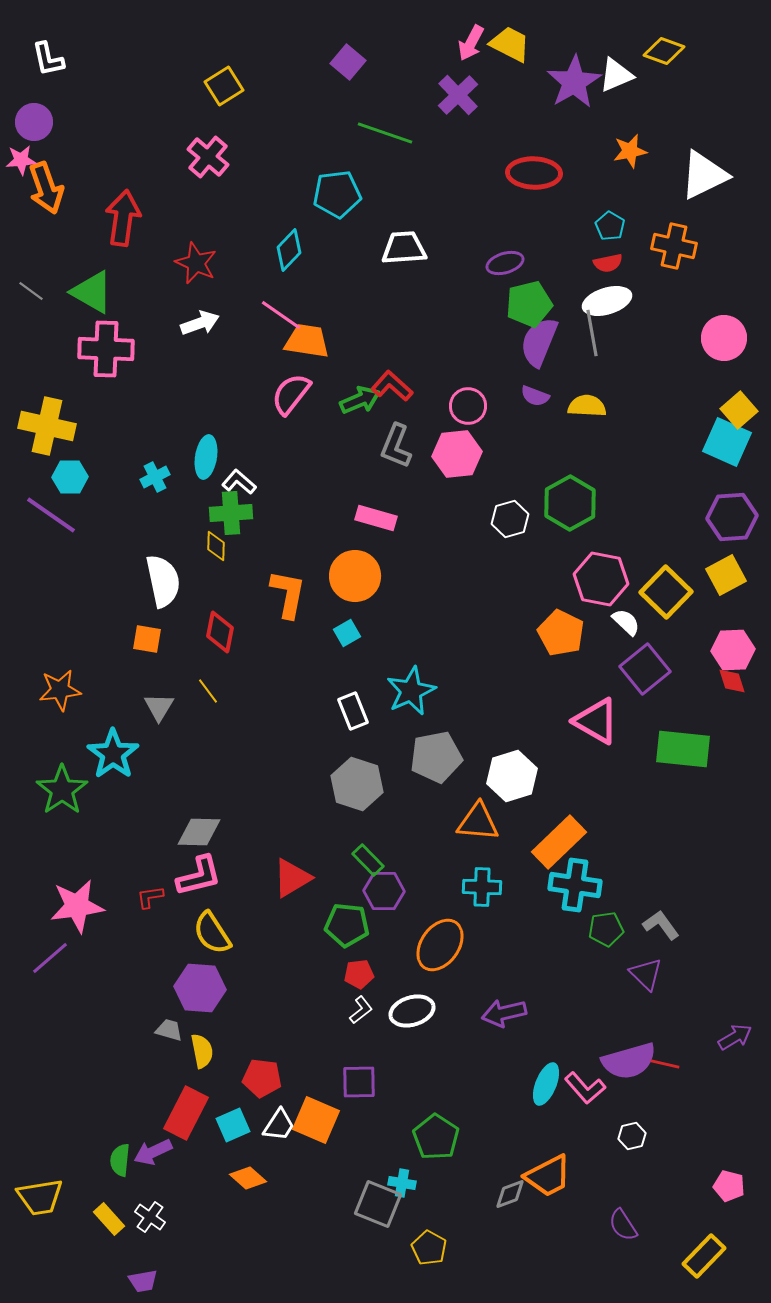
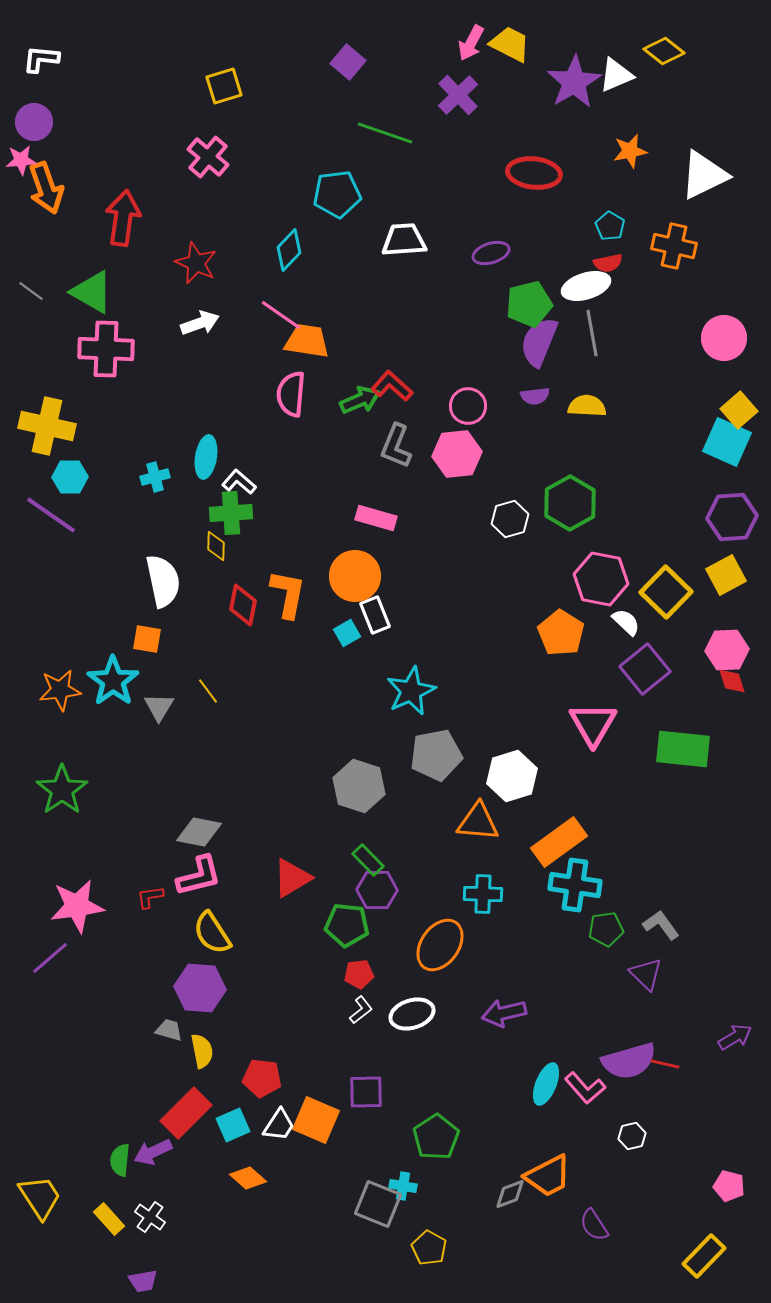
yellow diamond at (664, 51): rotated 18 degrees clockwise
white L-shape at (48, 59): moved 7 px left; rotated 108 degrees clockwise
yellow square at (224, 86): rotated 15 degrees clockwise
red ellipse at (534, 173): rotated 4 degrees clockwise
white trapezoid at (404, 248): moved 8 px up
purple ellipse at (505, 263): moved 14 px left, 10 px up
white ellipse at (607, 301): moved 21 px left, 15 px up
pink semicircle at (291, 394): rotated 33 degrees counterclockwise
purple semicircle at (535, 396): rotated 28 degrees counterclockwise
cyan cross at (155, 477): rotated 12 degrees clockwise
red diamond at (220, 632): moved 23 px right, 27 px up
orange pentagon at (561, 633): rotated 6 degrees clockwise
pink hexagon at (733, 650): moved 6 px left
white rectangle at (353, 711): moved 22 px right, 96 px up
pink triangle at (596, 721): moved 3 px left, 3 px down; rotated 30 degrees clockwise
cyan star at (113, 754): moved 73 px up
gray pentagon at (436, 757): moved 2 px up
gray hexagon at (357, 784): moved 2 px right, 2 px down
gray diamond at (199, 832): rotated 9 degrees clockwise
orange rectangle at (559, 842): rotated 8 degrees clockwise
cyan cross at (482, 887): moved 1 px right, 7 px down
purple hexagon at (384, 891): moved 7 px left, 1 px up
white ellipse at (412, 1011): moved 3 px down
purple square at (359, 1082): moved 7 px right, 10 px down
red rectangle at (186, 1113): rotated 18 degrees clockwise
green pentagon at (436, 1137): rotated 6 degrees clockwise
cyan cross at (402, 1183): moved 1 px right, 3 px down
yellow trapezoid at (40, 1197): rotated 114 degrees counterclockwise
purple semicircle at (623, 1225): moved 29 px left
